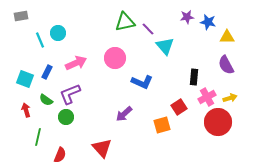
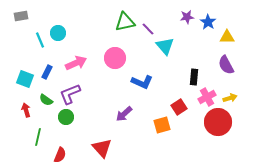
blue star: rotated 21 degrees clockwise
